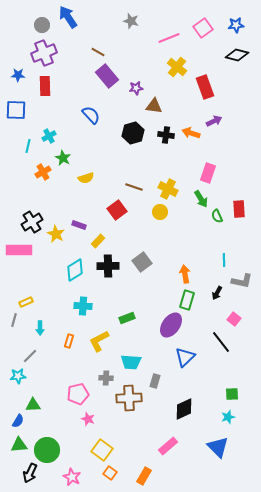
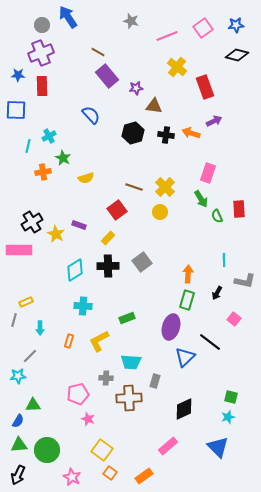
pink line at (169, 38): moved 2 px left, 2 px up
purple cross at (44, 53): moved 3 px left
red rectangle at (45, 86): moved 3 px left
orange cross at (43, 172): rotated 21 degrees clockwise
yellow cross at (168, 189): moved 3 px left, 2 px up; rotated 18 degrees clockwise
yellow rectangle at (98, 241): moved 10 px right, 3 px up
orange arrow at (185, 274): moved 3 px right; rotated 12 degrees clockwise
gray L-shape at (242, 281): moved 3 px right
purple ellipse at (171, 325): moved 2 px down; rotated 20 degrees counterclockwise
black line at (221, 342): moved 11 px left; rotated 15 degrees counterclockwise
green square at (232, 394): moved 1 px left, 3 px down; rotated 16 degrees clockwise
black arrow at (30, 473): moved 12 px left, 2 px down
orange rectangle at (144, 476): rotated 24 degrees clockwise
